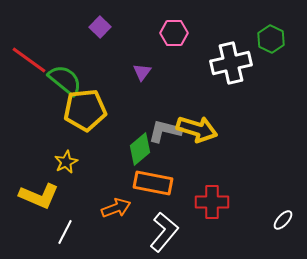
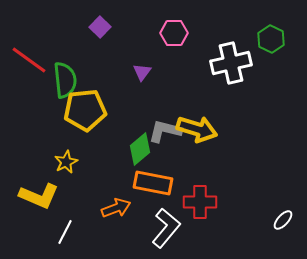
green semicircle: rotated 45 degrees clockwise
red cross: moved 12 px left
white L-shape: moved 2 px right, 4 px up
